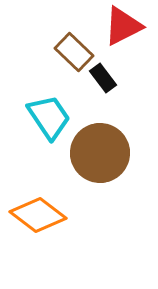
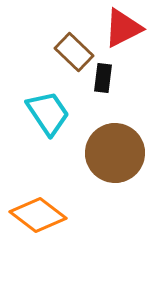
red triangle: moved 2 px down
black rectangle: rotated 44 degrees clockwise
cyan trapezoid: moved 1 px left, 4 px up
brown circle: moved 15 px right
